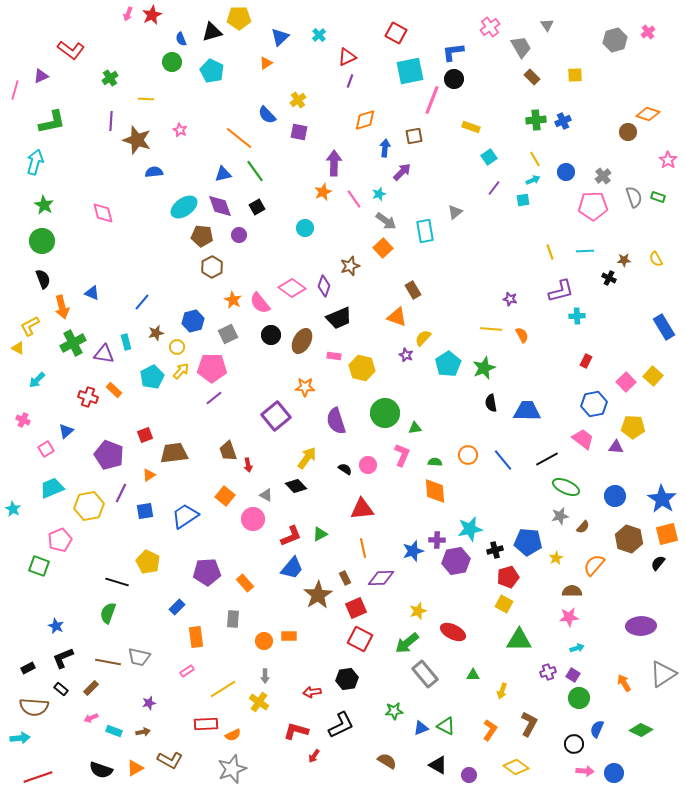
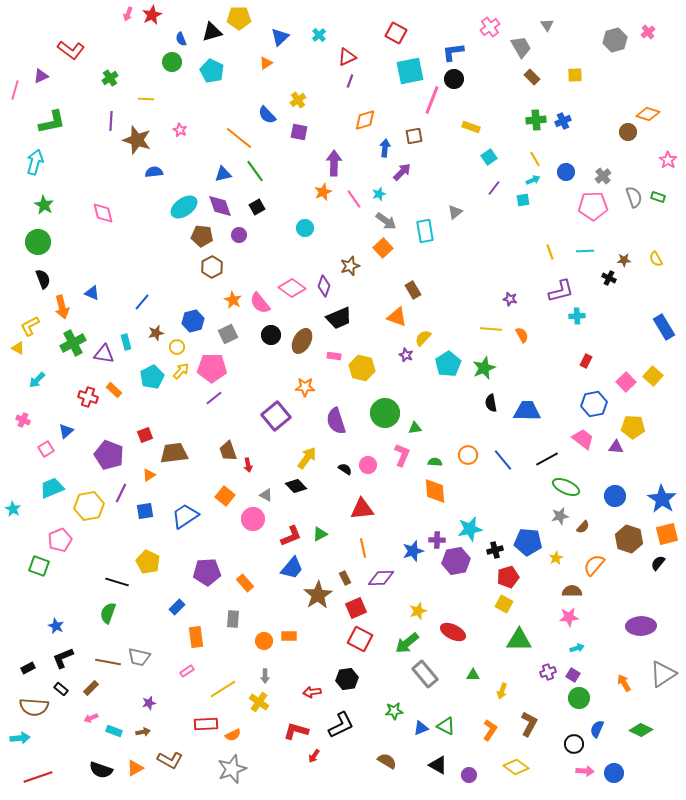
green circle at (42, 241): moved 4 px left, 1 px down
